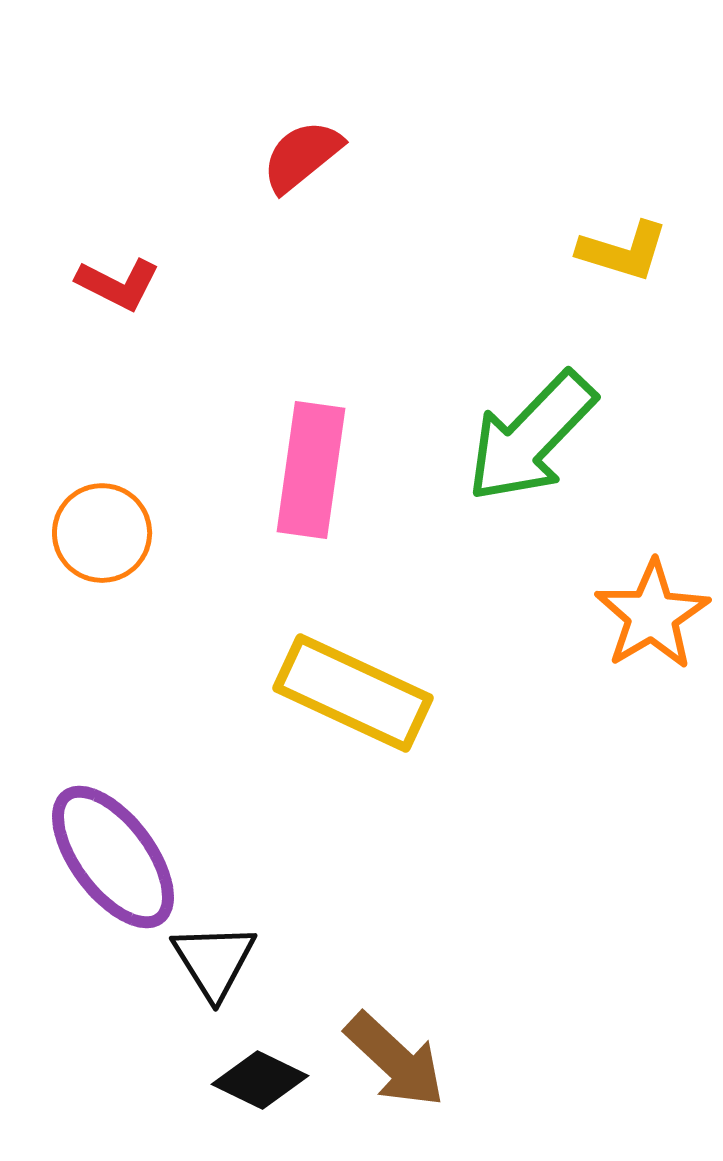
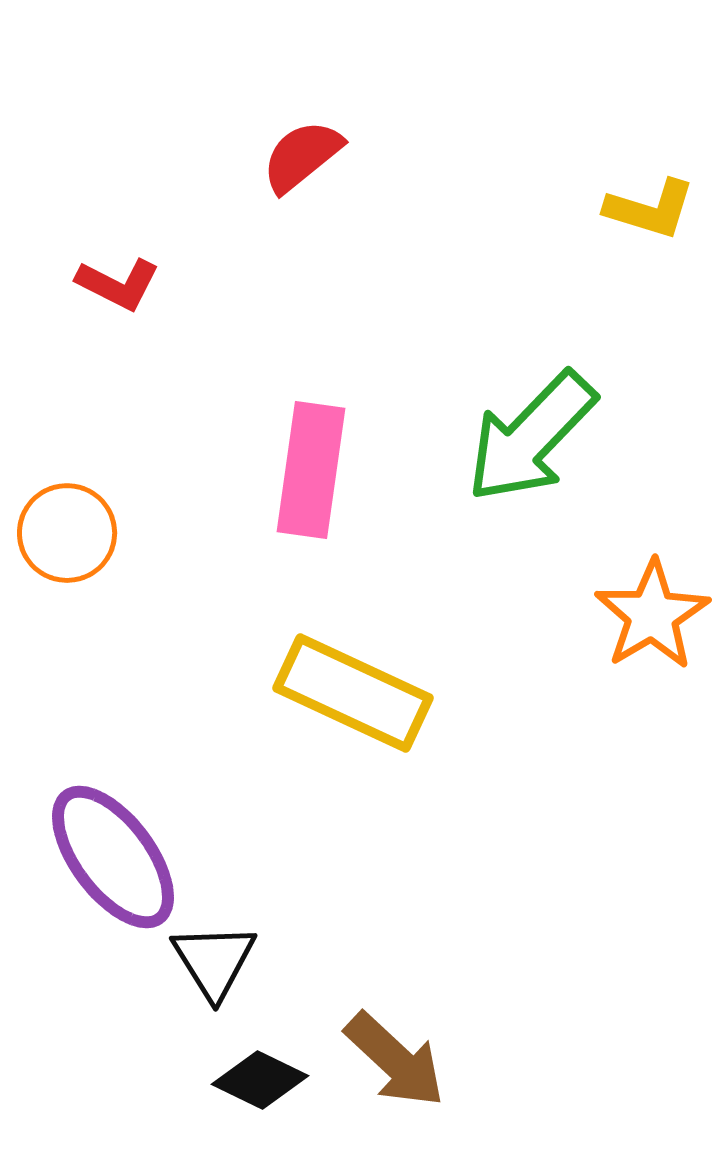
yellow L-shape: moved 27 px right, 42 px up
orange circle: moved 35 px left
